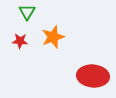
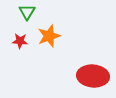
orange star: moved 4 px left, 1 px up
